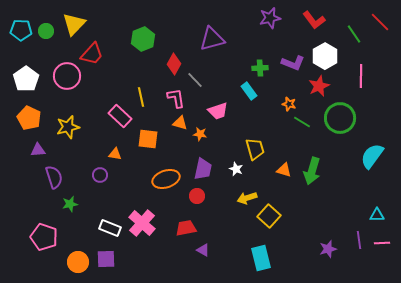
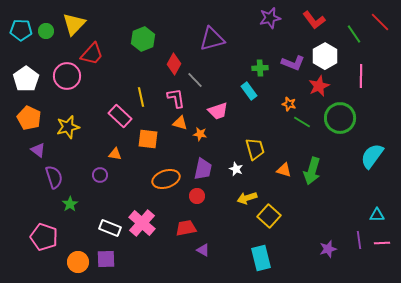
purple triangle at (38, 150): rotated 42 degrees clockwise
green star at (70, 204): rotated 21 degrees counterclockwise
